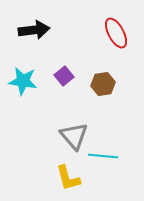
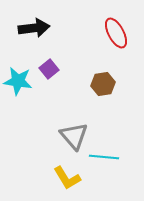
black arrow: moved 2 px up
purple square: moved 15 px left, 7 px up
cyan star: moved 5 px left
cyan line: moved 1 px right, 1 px down
yellow L-shape: moved 1 px left; rotated 16 degrees counterclockwise
